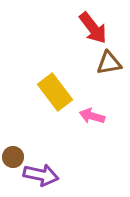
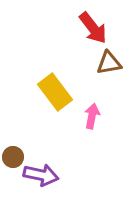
pink arrow: rotated 85 degrees clockwise
